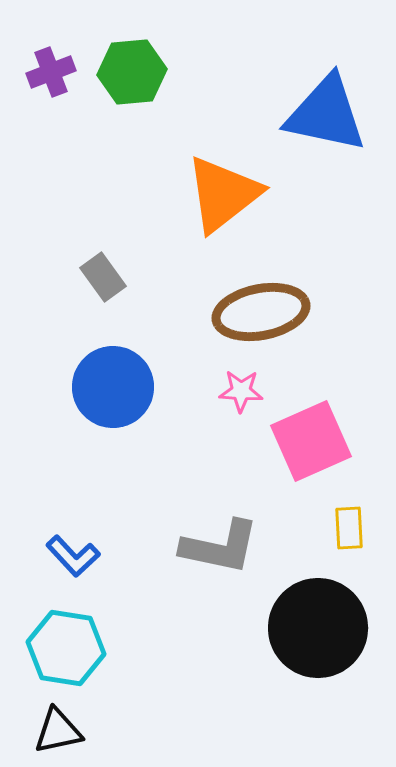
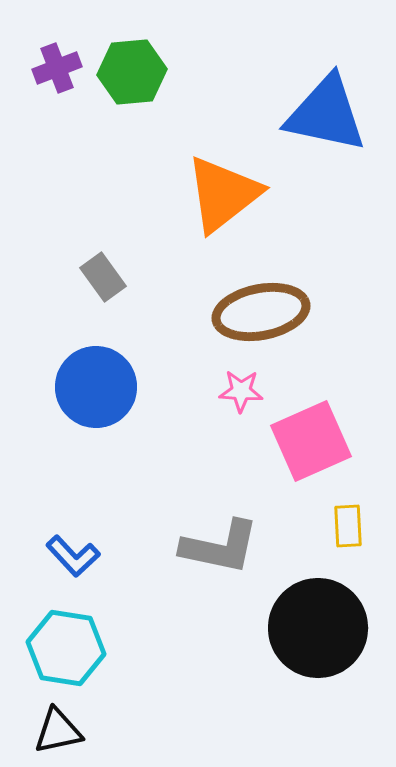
purple cross: moved 6 px right, 4 px up
blue circle: moved 17 px left
yellow rectangle: moved 1 px left, 2 px up
